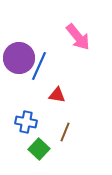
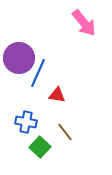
pink arrow: moved 6 px right, 14 px up
blue line: moved 1 px left, 7 px down
brown line: rotated 60 degrees counterclockwise
green square: moved 1 px right, 2 px up
